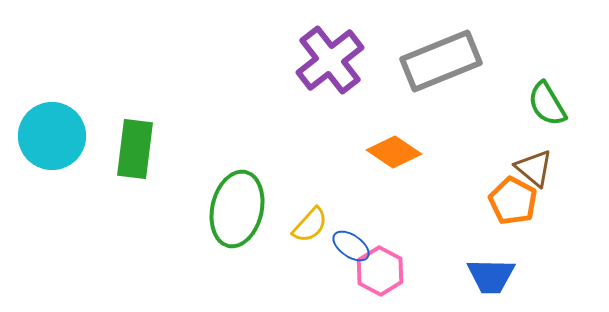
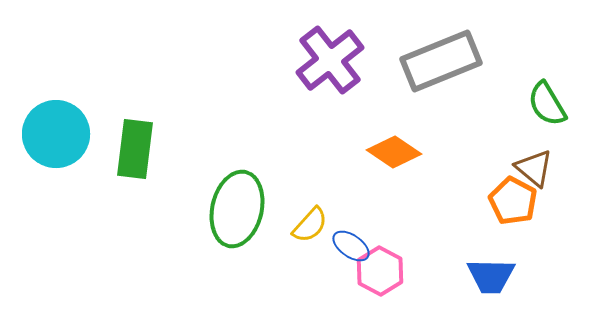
cyan circle: moved 4 px right, 2 px up
